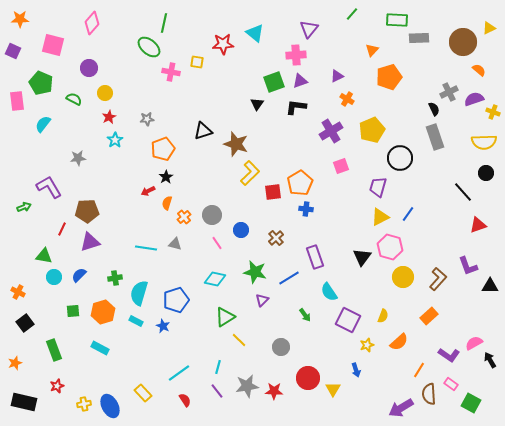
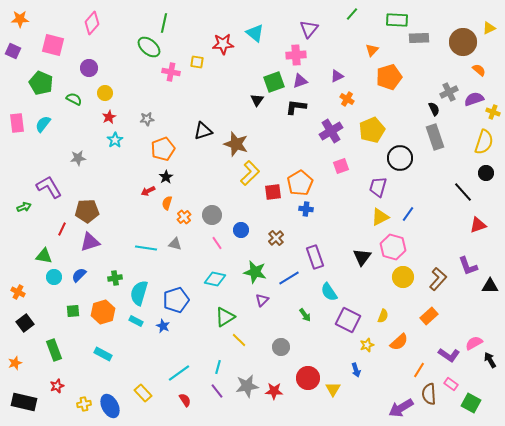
pink rectangle at (17, 101): moved 22 px down
black triangle at (257, 104): moved 4 px up
yellow semicircle at (484, 142): rotated 70 degrees counterclockwise
pink hexagon at (390, 247): moved 3 px right
cyan rectangle at (100, 348): moved 3 px right, 6 px down
